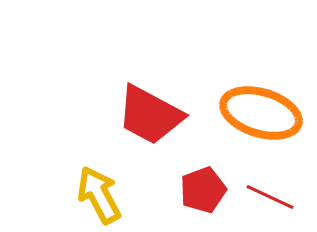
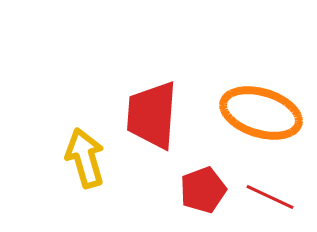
red trapezoid: moved 2 px right; rotated 66 degrees clockwise
yellow arrow: moved 14 px left, 37 px up; rotated 12 degrees clockwise
